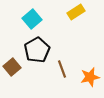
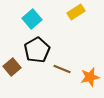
brown line: rotated 48 degrees counterclockwise
